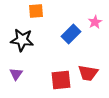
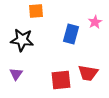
blue rectangle: rotated 30 degrees counterclockwise
